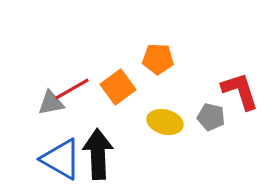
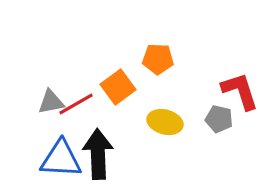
red line: moved 4 px right, 15 px down
gray triangle: moved 1 px up
gray pentagon: moved 8 px right, 2 px down
blue triangle: rotated 27 degrees counterclockwise
